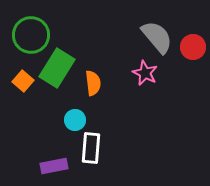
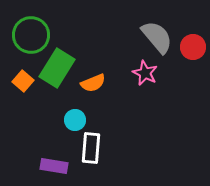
orange semicircle: rotated 75 degrees clockwise
purple rectangle: rotated 20 degrees clockwise
